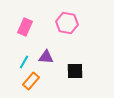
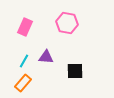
cyan line: moved 1 px up
orange rectangle: moved 8 px left, 2 px down
